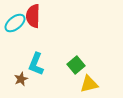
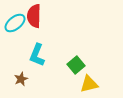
red semicircle: moved 1 px right
cyan L-shape: moved 1 px right, 9 px up
